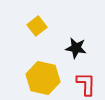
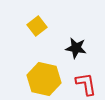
yellow hexagon: moved 1 px right, 1 px down
red L-shape: rotated 10 degrees counterclockwise
